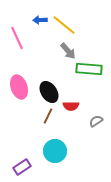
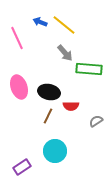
blue arrow: moved 2 px down; rotated 24 degrees clockwise
gray arrow: moved 3 px left, 2 px down
black ellipse: rotated 45 degrees counterclockwise
